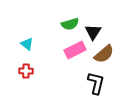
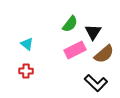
green semicircle: rotated 36 degrees counterclockwise
black L-shape: rotated 120 degrees clockwise
